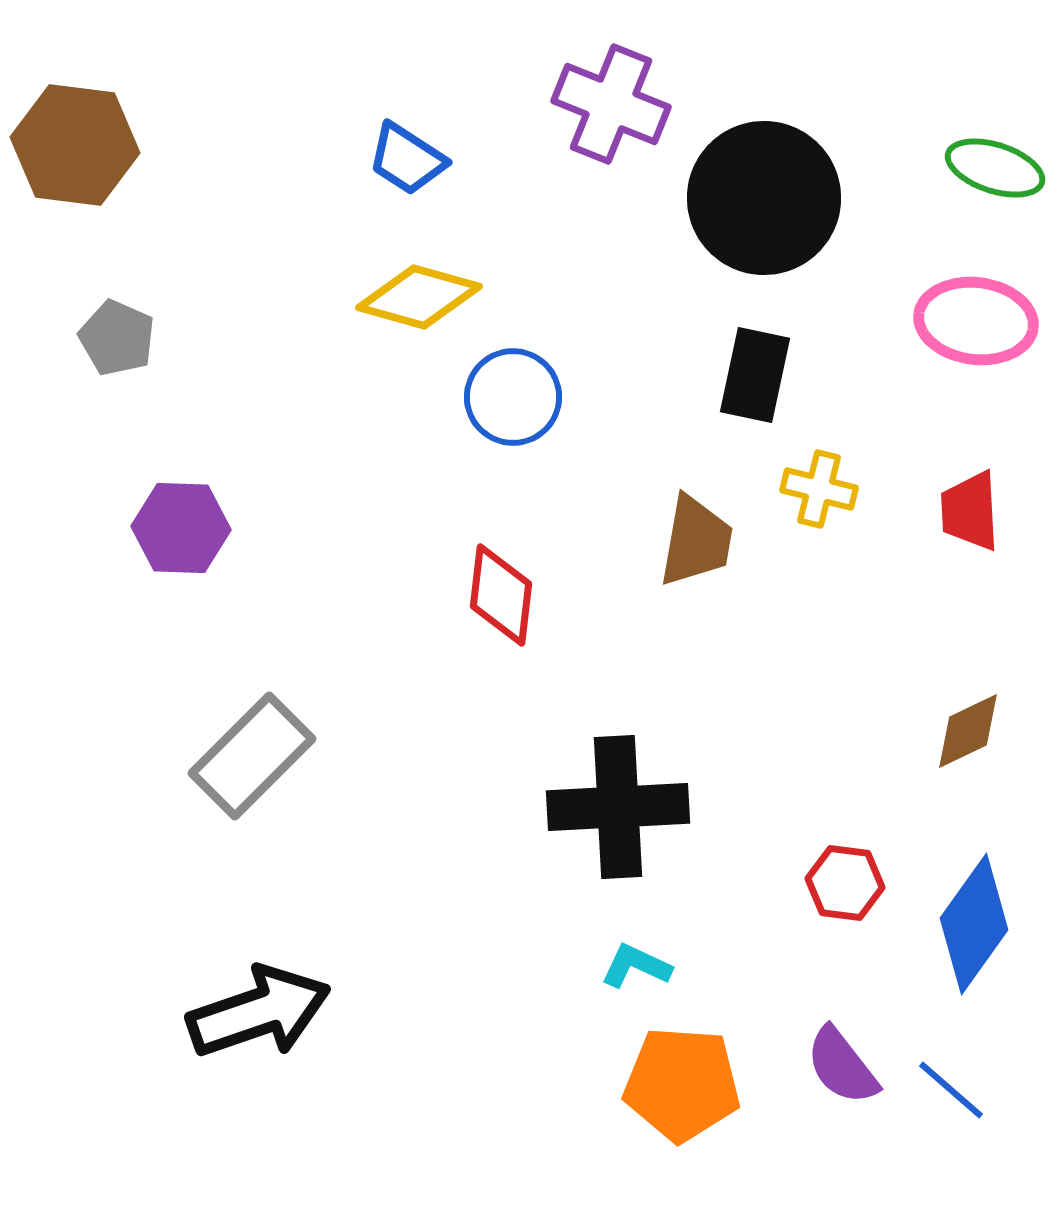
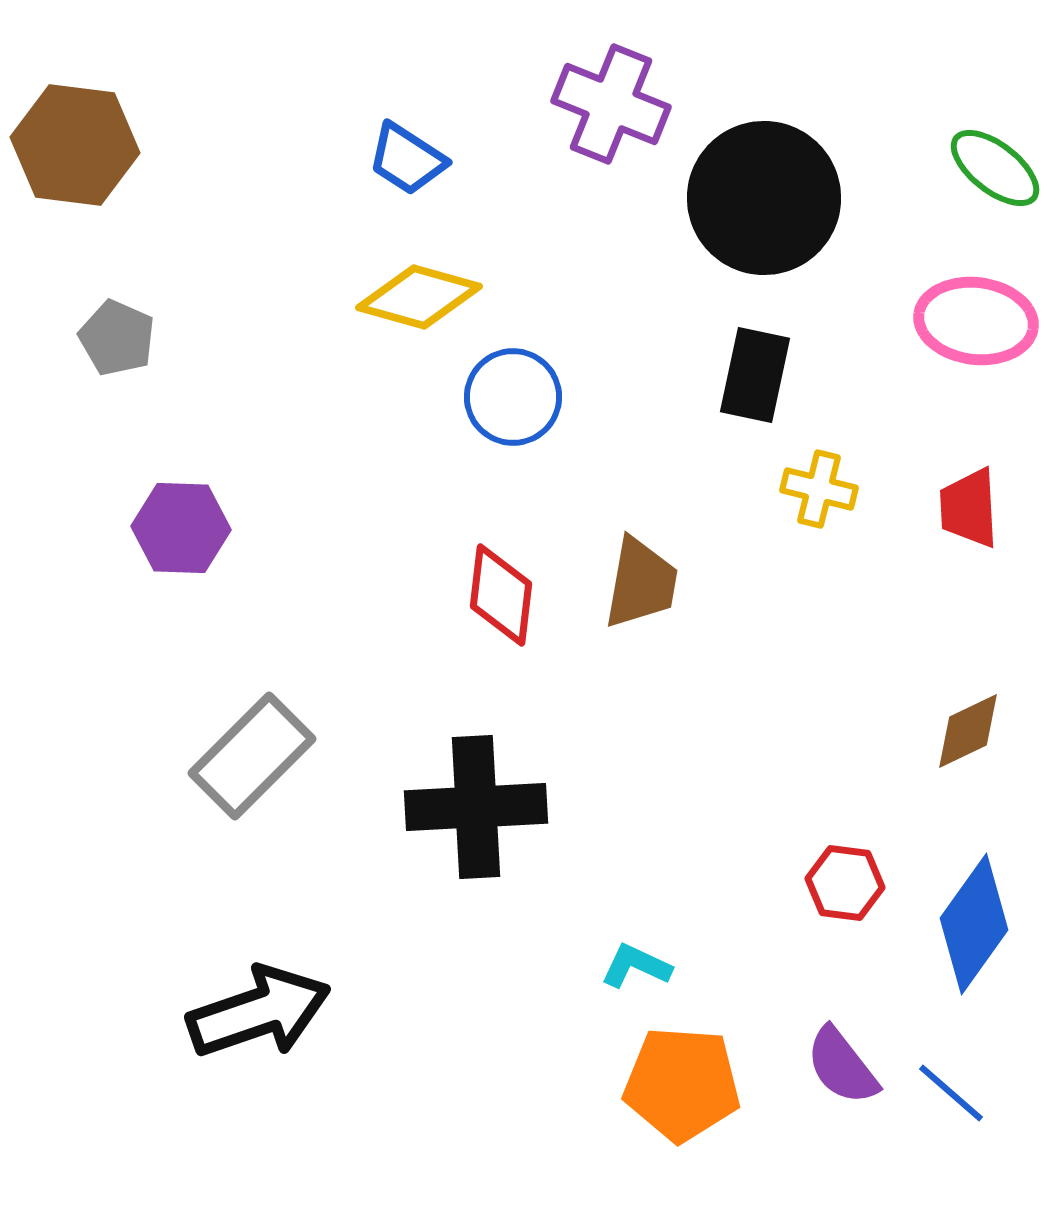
green ellipse: rotated 20 degrees clockwise
red trapezoid: moved 1 px left, 3 px up
brown trapezoid: moved 55 px left, 42 px down
black cross: moved 142 px left
blue line: moved 3 px down
